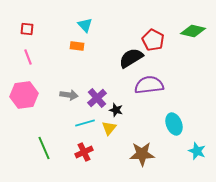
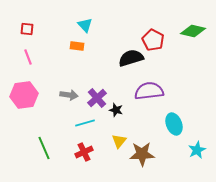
black semicircle: rotated 15 degrees clockwise
purple semicircle: moved 6 px down
yellow triangle: moved 10 px right, 13 px down
cyan star: moved 1 px up; rotated 24 degrees clockwise
